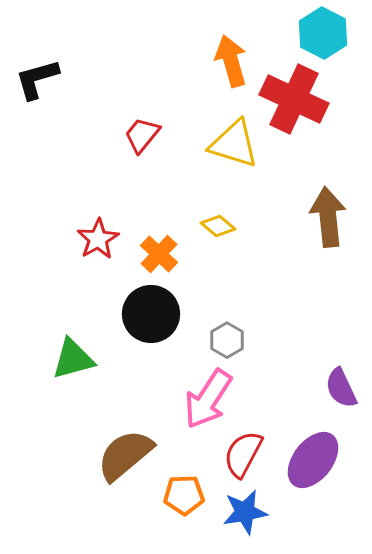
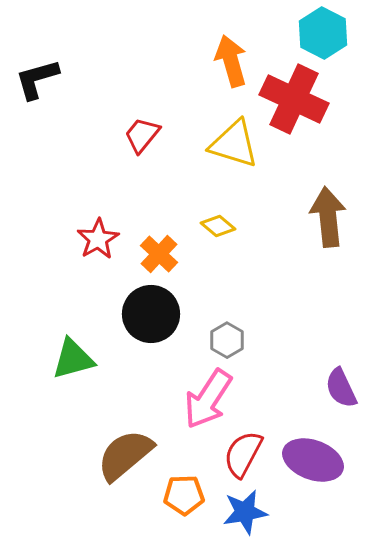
purple ellipse: rotated 72 degrees clockwise
